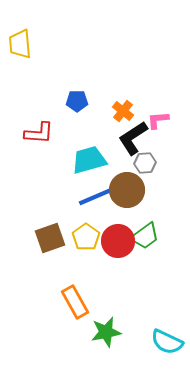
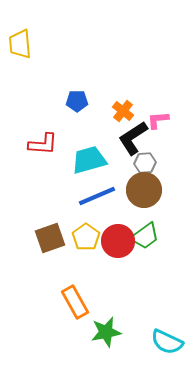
red L-shape: moved 4 px right, 11 px down
brown circle: moved 17 px right
